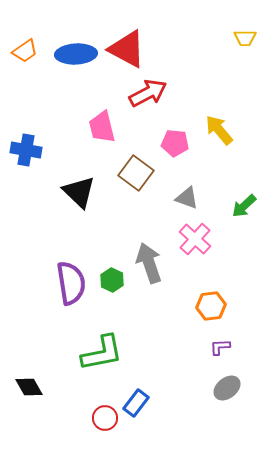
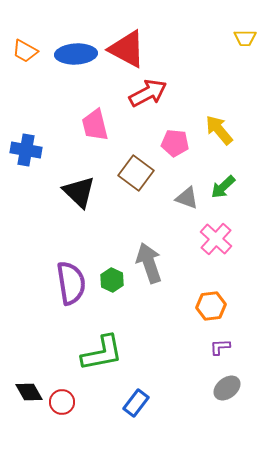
orange trapezoid: rotated 64 degrees clockwise
pink trapezoid: moved 7 px left, 2 px up
green arrow: moved 21 px left, 19 px up
pink cross: moved 21 px right
black diamond: moved 5 px down
red circle: moved 43 px left, 16 px up
